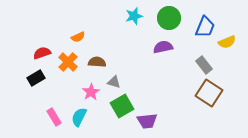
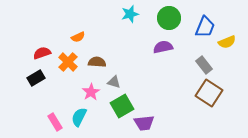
cyan star: moved 4 px left, 2 px up
pink rectangle: moved 1 px right, 5 px down
purple trapezoid: moved 3 px left, 2 px down
